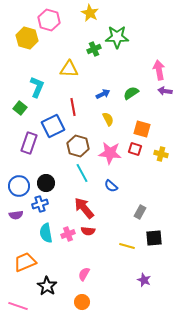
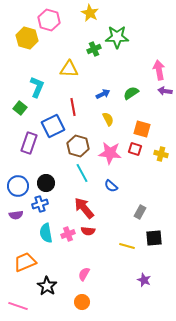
blue circle: moved 1 px left
